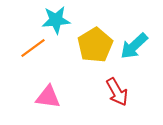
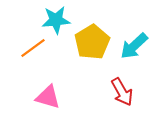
yellow pentagon: moved 3 px left, 3 px up
red arrow: moved 5 px right
pink triangle: rotated 8 degrees clockwise
